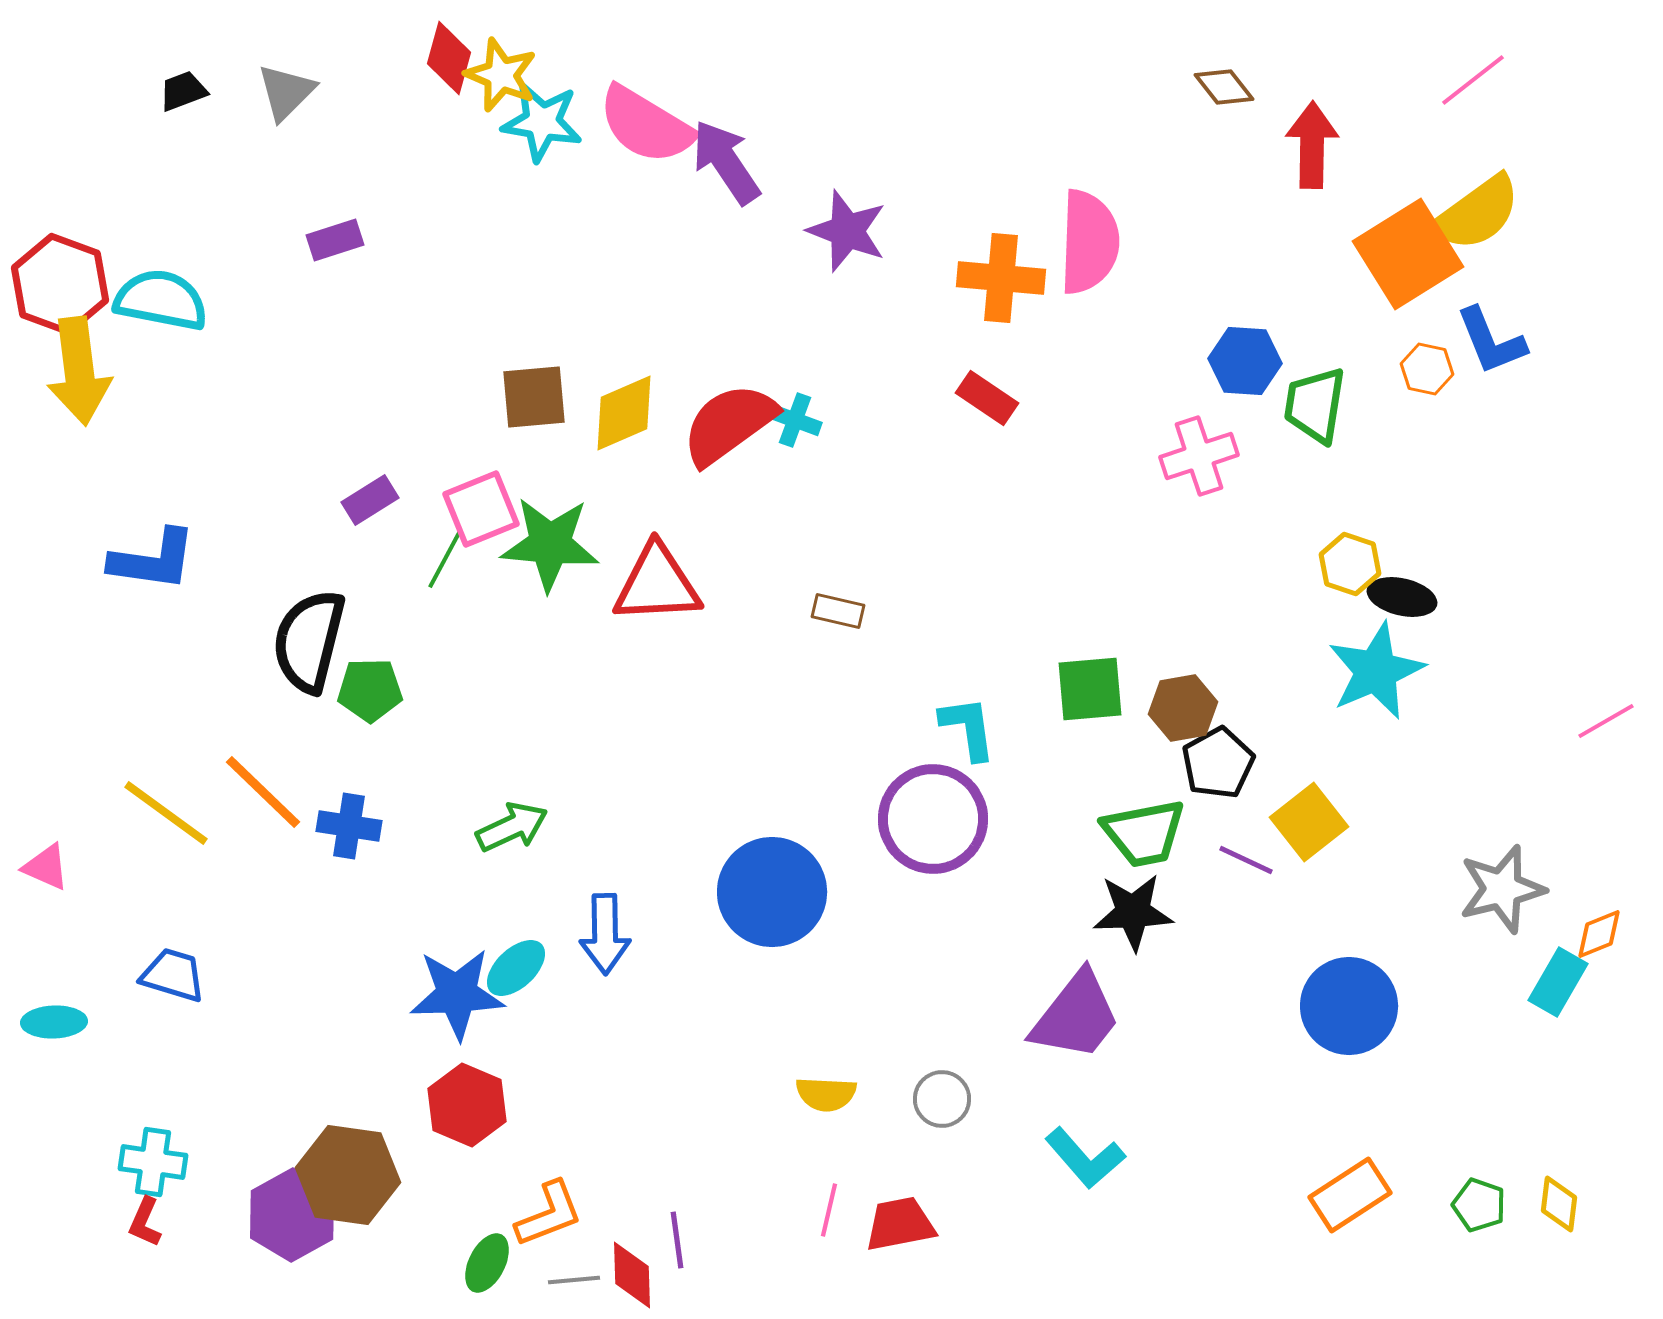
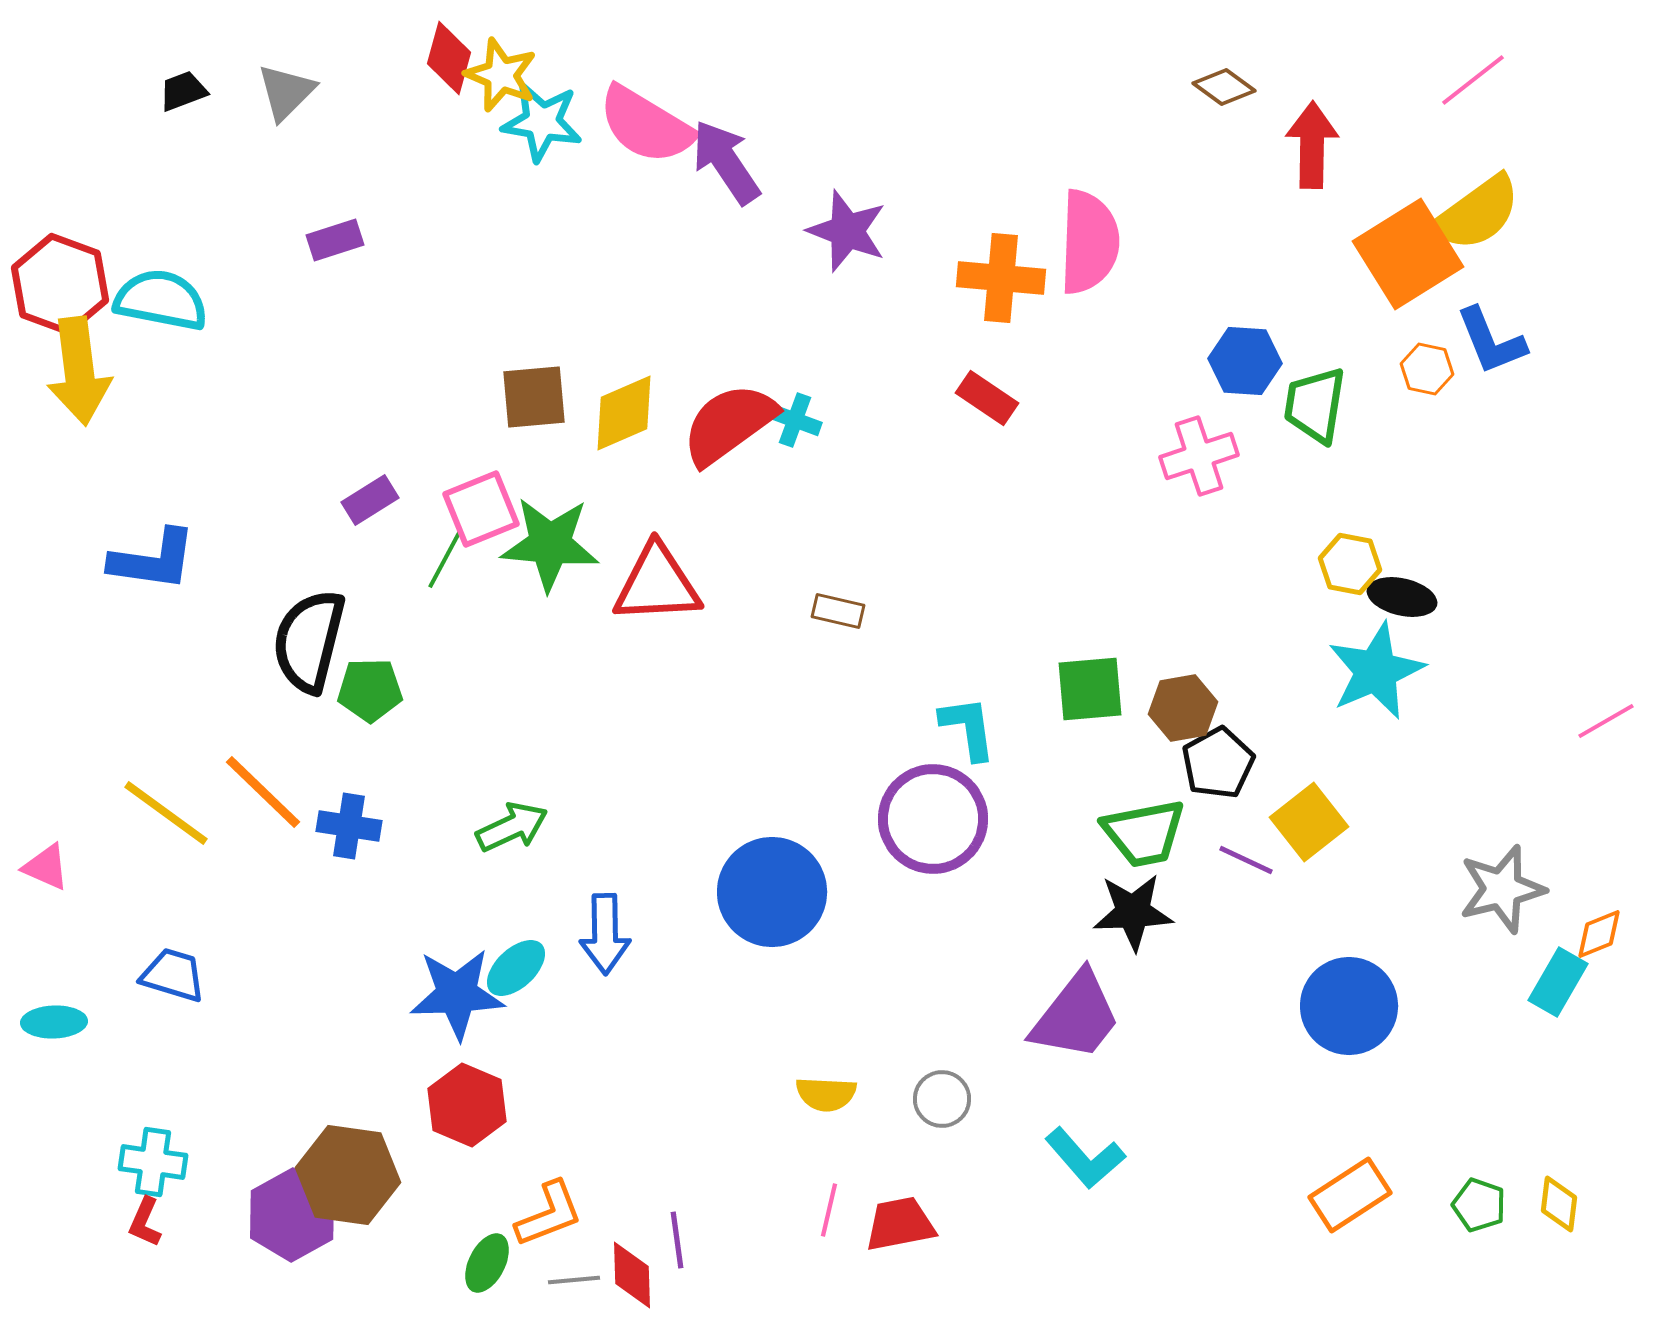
brown diamond at (1224, 87): rotated 16 degrees counterclockwise
yellow hexagon at (1350, 564): rotated 8 degrees counterclockwise
